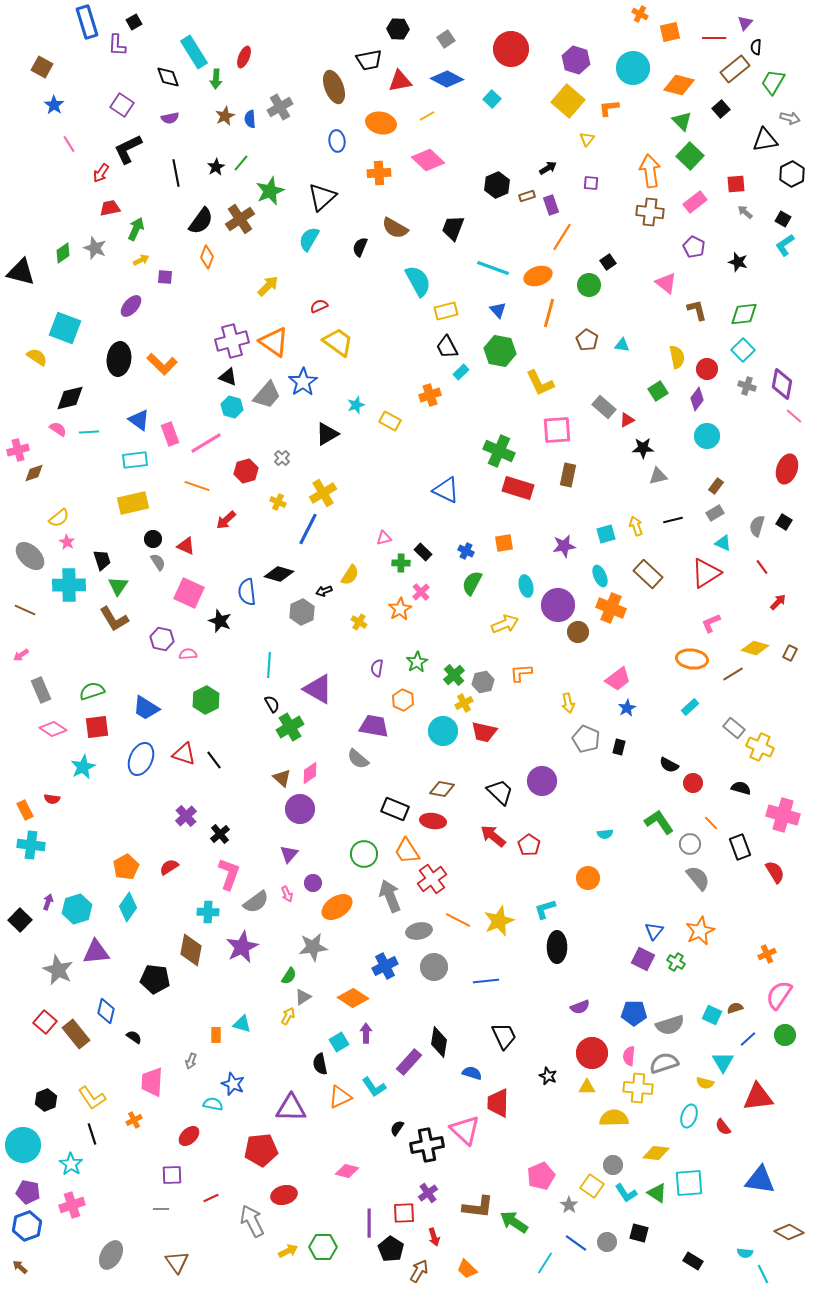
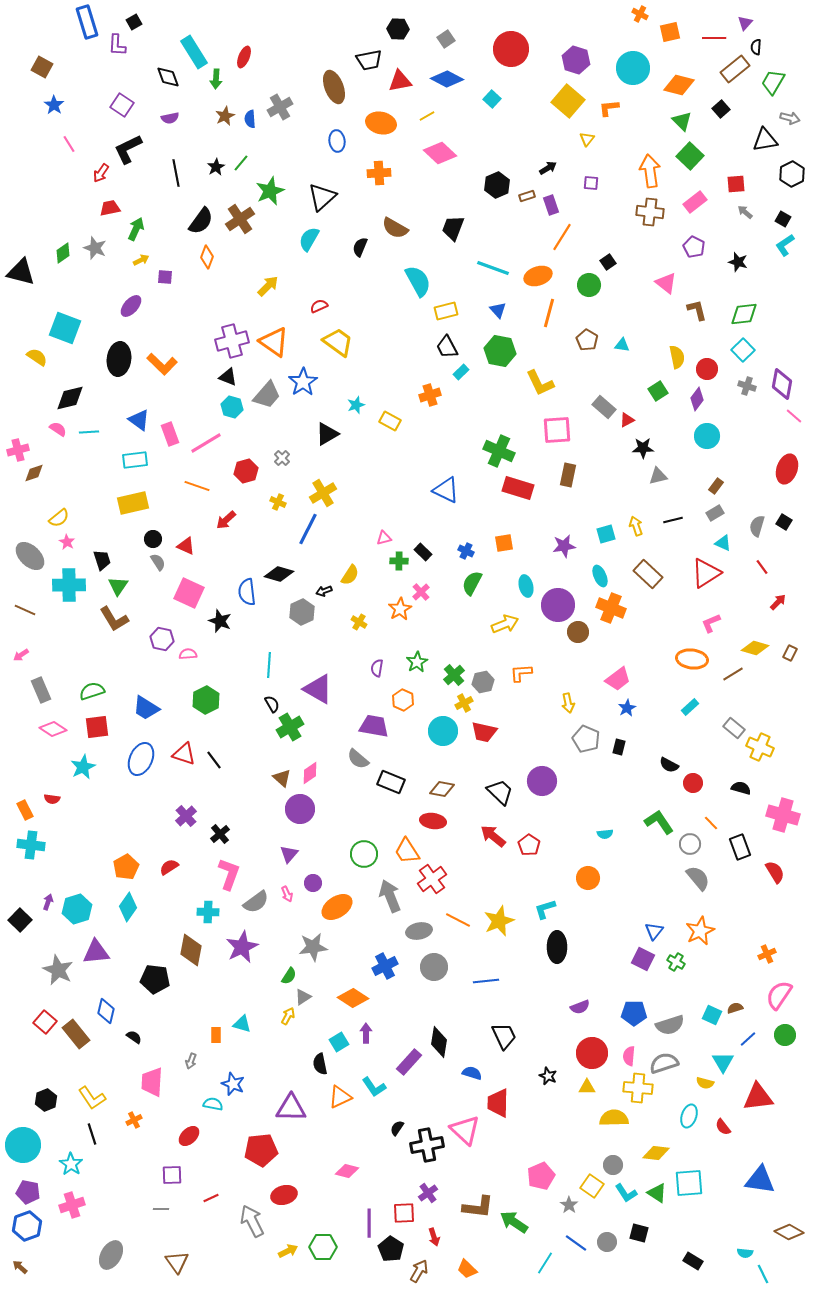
pink diamond at (428, 160): moved 12 px right, 7 px up
green cross at (401, 563): moved 2 px left, 2 px up
black rectangle at (395, 809): moved 4 px left, 27 px up
